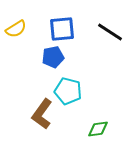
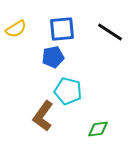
brown L-shape: moved 1 px right, 2 px down
